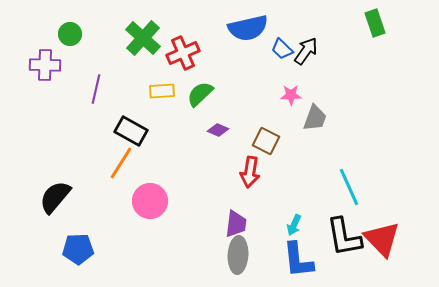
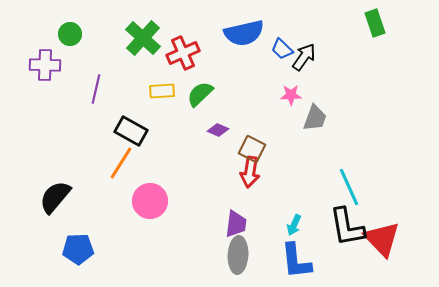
blue semicircle: moved 4 px left, 5 px down
black arrow: moved 2 px left, 6 px down
brown square: moved 14 px left, 8 px down
black L-shape: moved 3 px right, 10 px up
blue L-shape: moved 2 px left, 1 px down
